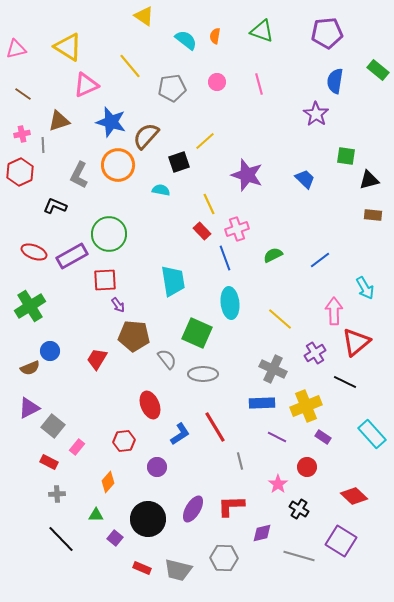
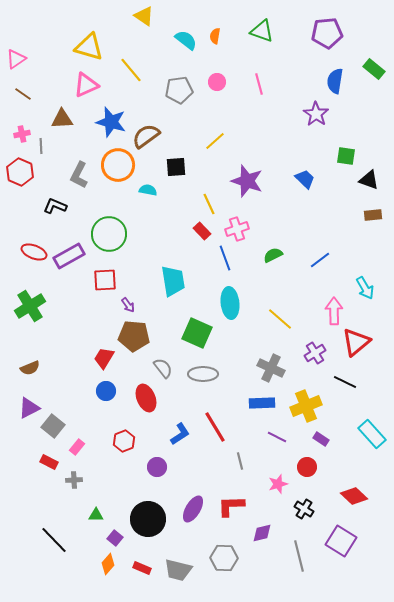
yellow triangle at (68, 47): moved 21 px right; rotated 16 degrees counterclockwise
pink triangle at (16, 49): moved 10 px down; rotated 20 degrees counterclockwise
yellow line at (130, 66): moved 1 px right, 4 px down
green rectangle at (378, 70): moved 4 px left, 1 px up
gray pentagon at (172, 88): moved 7 px right, 2 px down
brown triangle at (59, 121): moved 3 px right, 2 px up; rotated 15 degrees clockwise
brown semicircle at (146, 136): rotated 12 degrees clockwise
yellow line at (205, 141): moved 10 px right
gray line at (43, 145): moved 2 px left, 1 px down
black square at (179, 162): moved 3 px left, 5 px down; rotated 15 degrees clockwise
red hexagon at (20, 172): rotated 12 degrees counterclockwise
purple star at (247, 175): moved 6 px down
black triangle at (369, 180): rotated 35 degrees clockwise
cyan semicircle at (161, 190): moved 13 px left
brown rectangle at (373, 215): rotated 12 degrees counterclockwise
purple rectangle at (72, 256): moved 3 px left
purple arrow at (118, 305): moved 10 px right
blue circle at (50, 351): moved 56 px right, 40 px down
red trapezoid at (97, 359): moved 7 px right, 1 px up
gray semicircle at (167, 359): moved 4 px left, 9 px down
gray cross at (273, 369): moved 2 px left, 1 px up
red ellipse at (150, 405): moved 4 px left, 7 px up
purple rectangle at (323, 437): moved 2 px left, 2 px down
red hexagon at (124, 441): rotated 15 degrees counterclockwise
orange diamond at (108, 482): moved 82 px down
pink star at (278, 484): rotated 18 degrees clockwise
gray cross at (57, 494): moved 17 px right, 14 px up
black cross at (299, 509): moved 5 px right
black line at (61, 539): moved 7 px left, 1 px down
gray line at (299, 556): rotated 60 degrees clockwise
